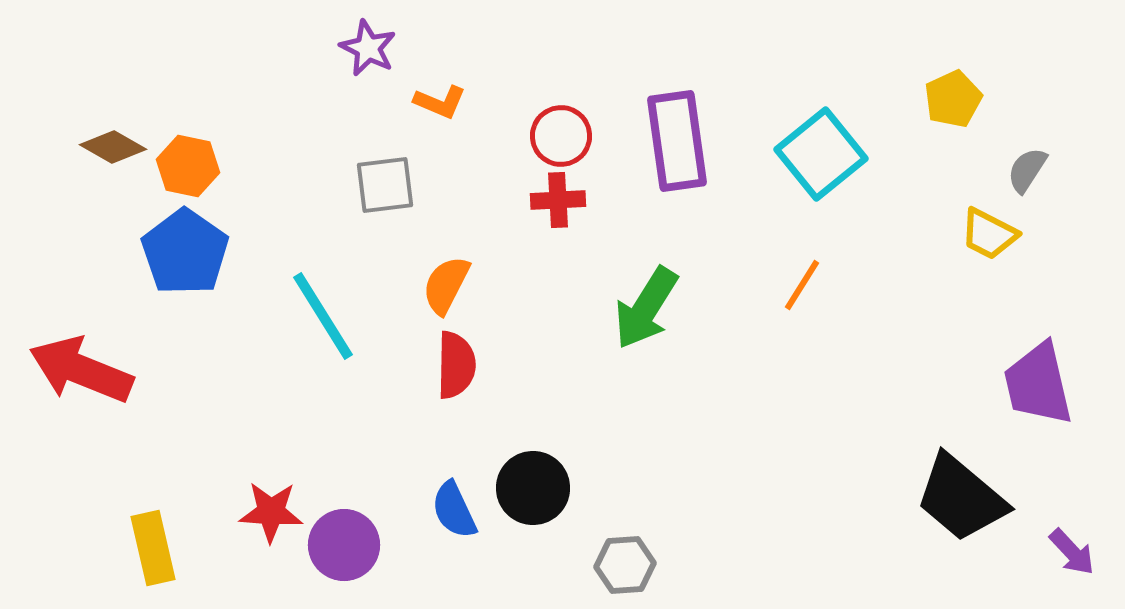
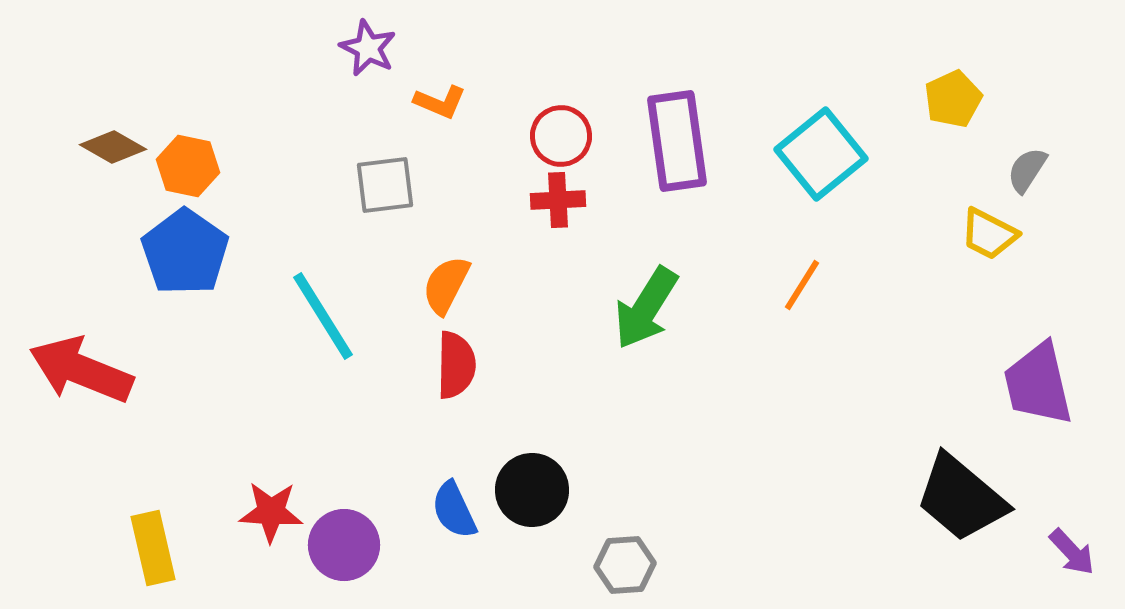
black circle: moved 1 px left, 2 px down
